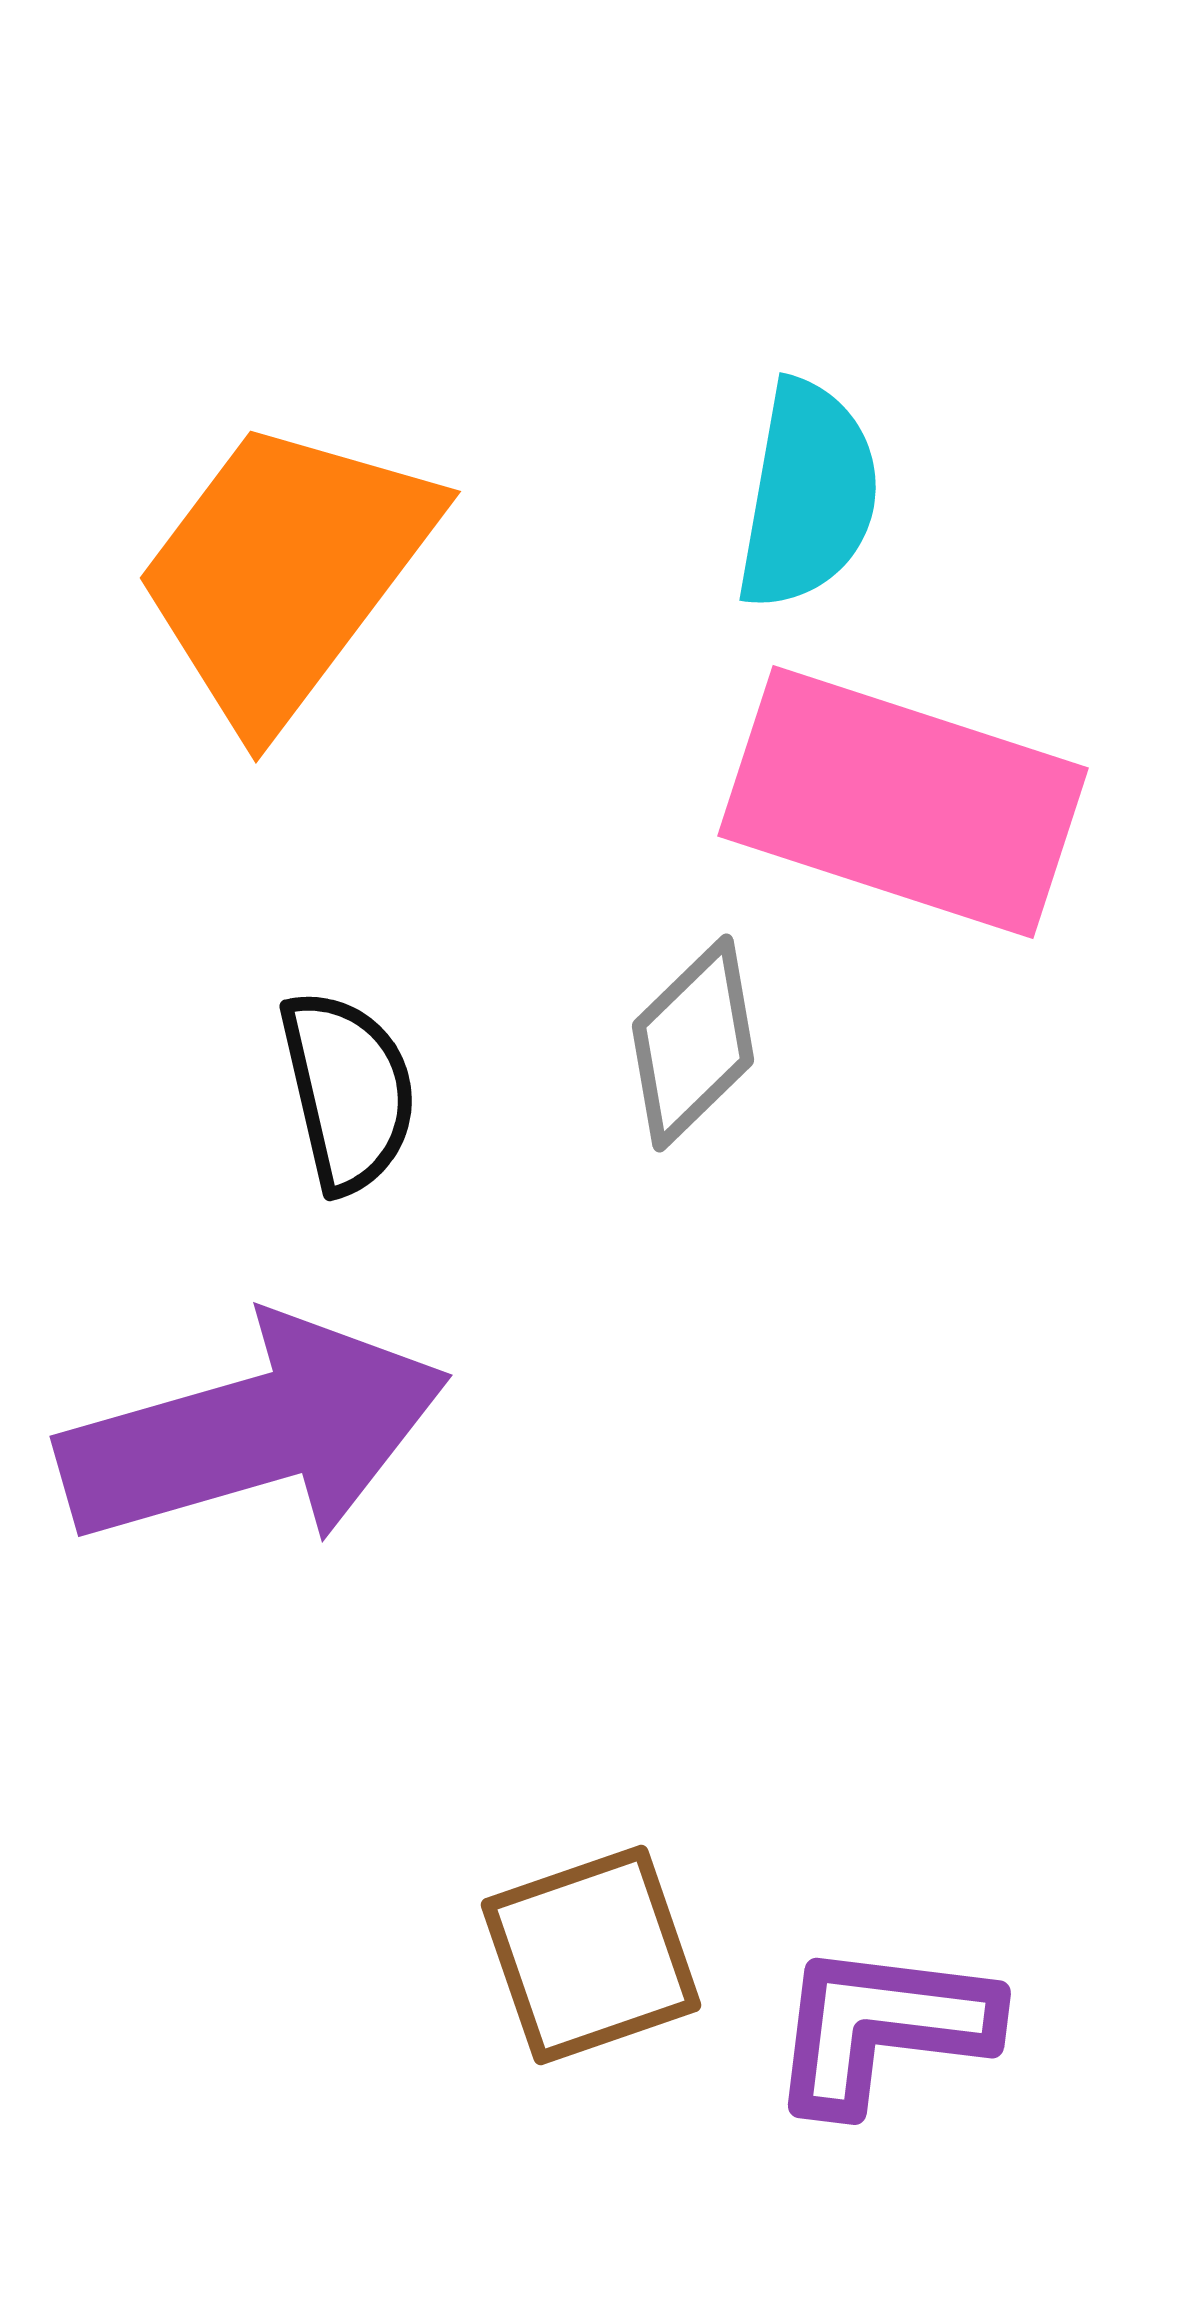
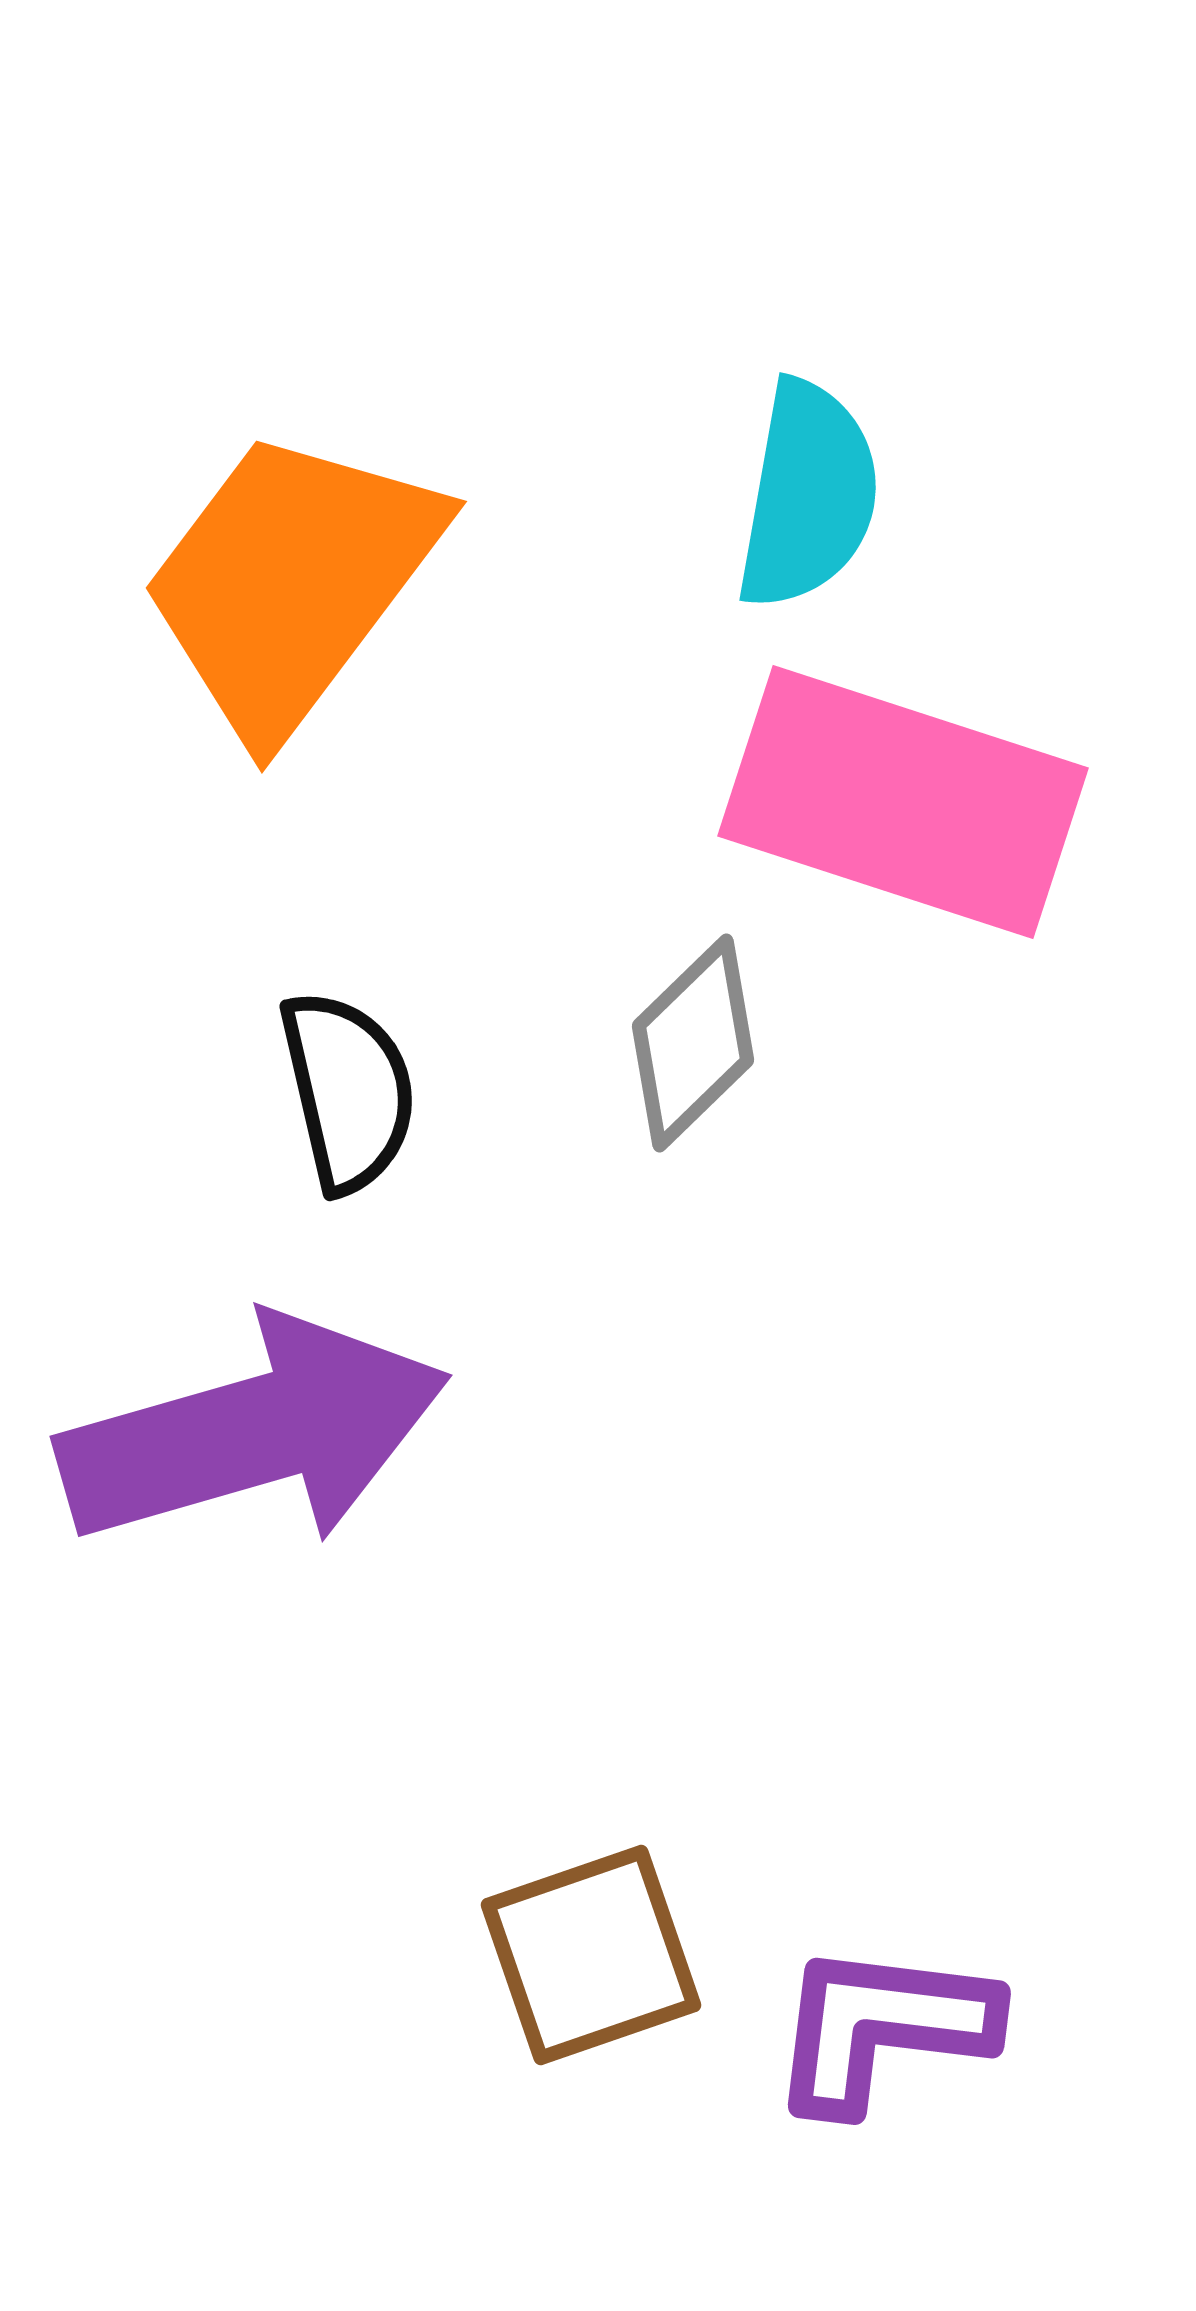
orange trapezoid: moved 6 px right, 10 px down
